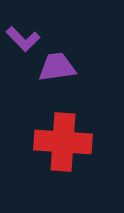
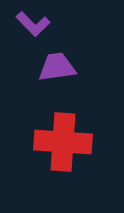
purple L-shape: moved 10 px right, 15 px up
